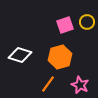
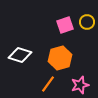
orange hexagon: moved 1 px down
pink star: rotated 30 degrees clockwise
